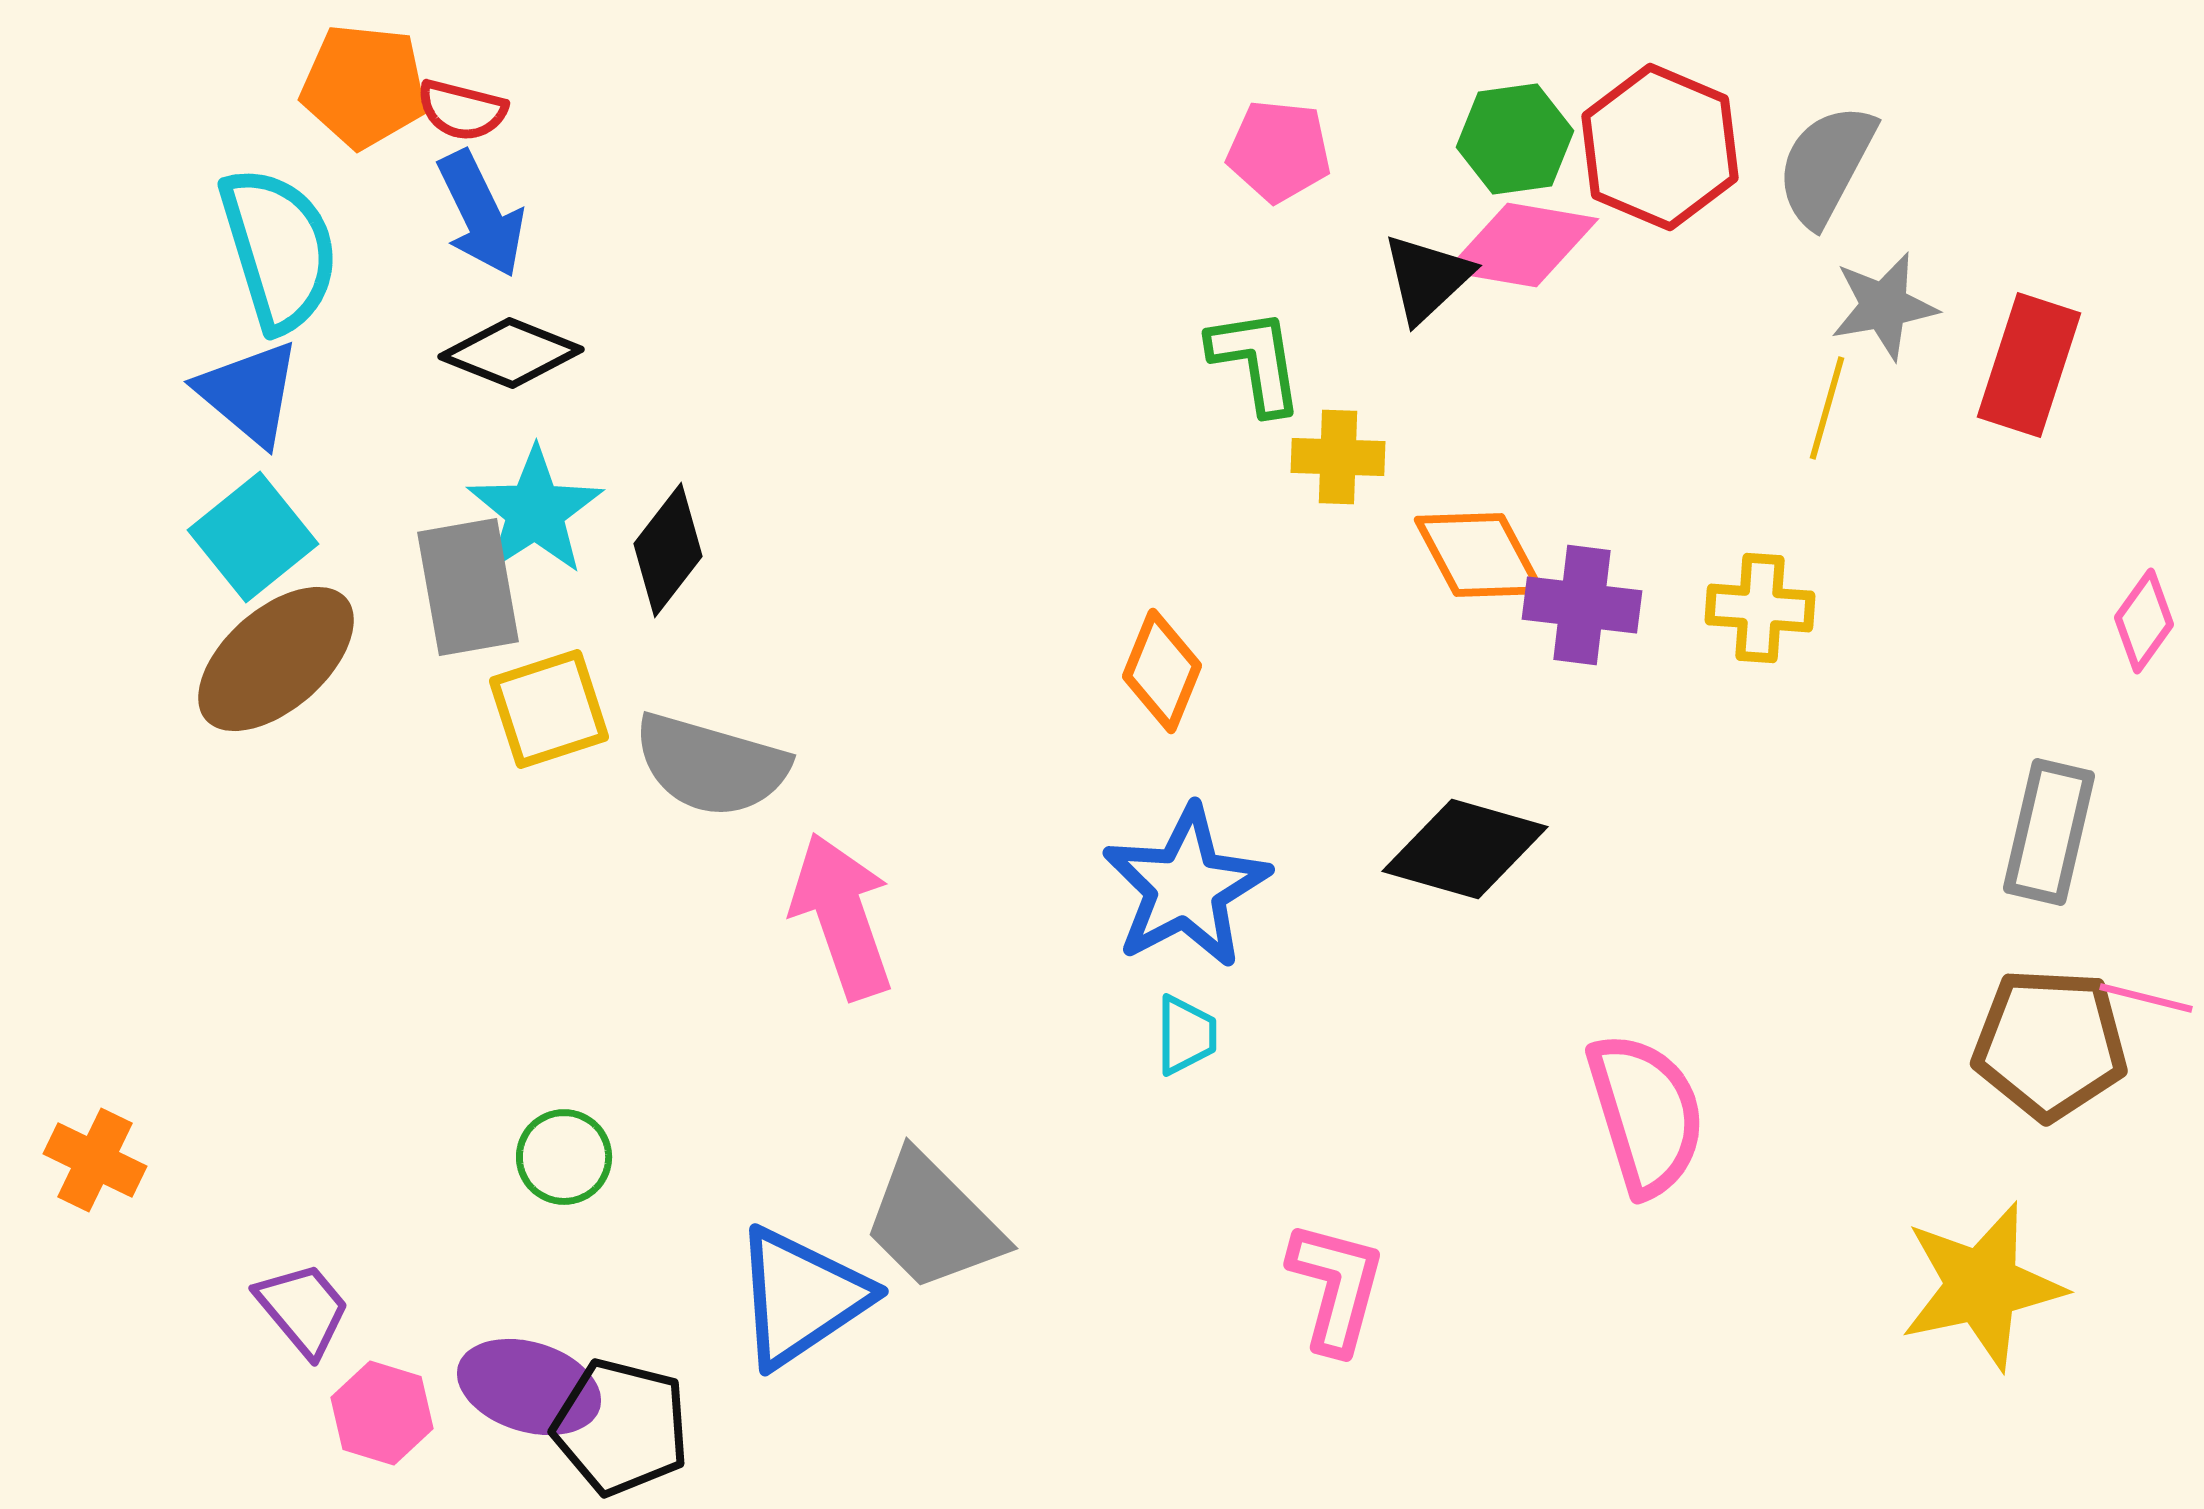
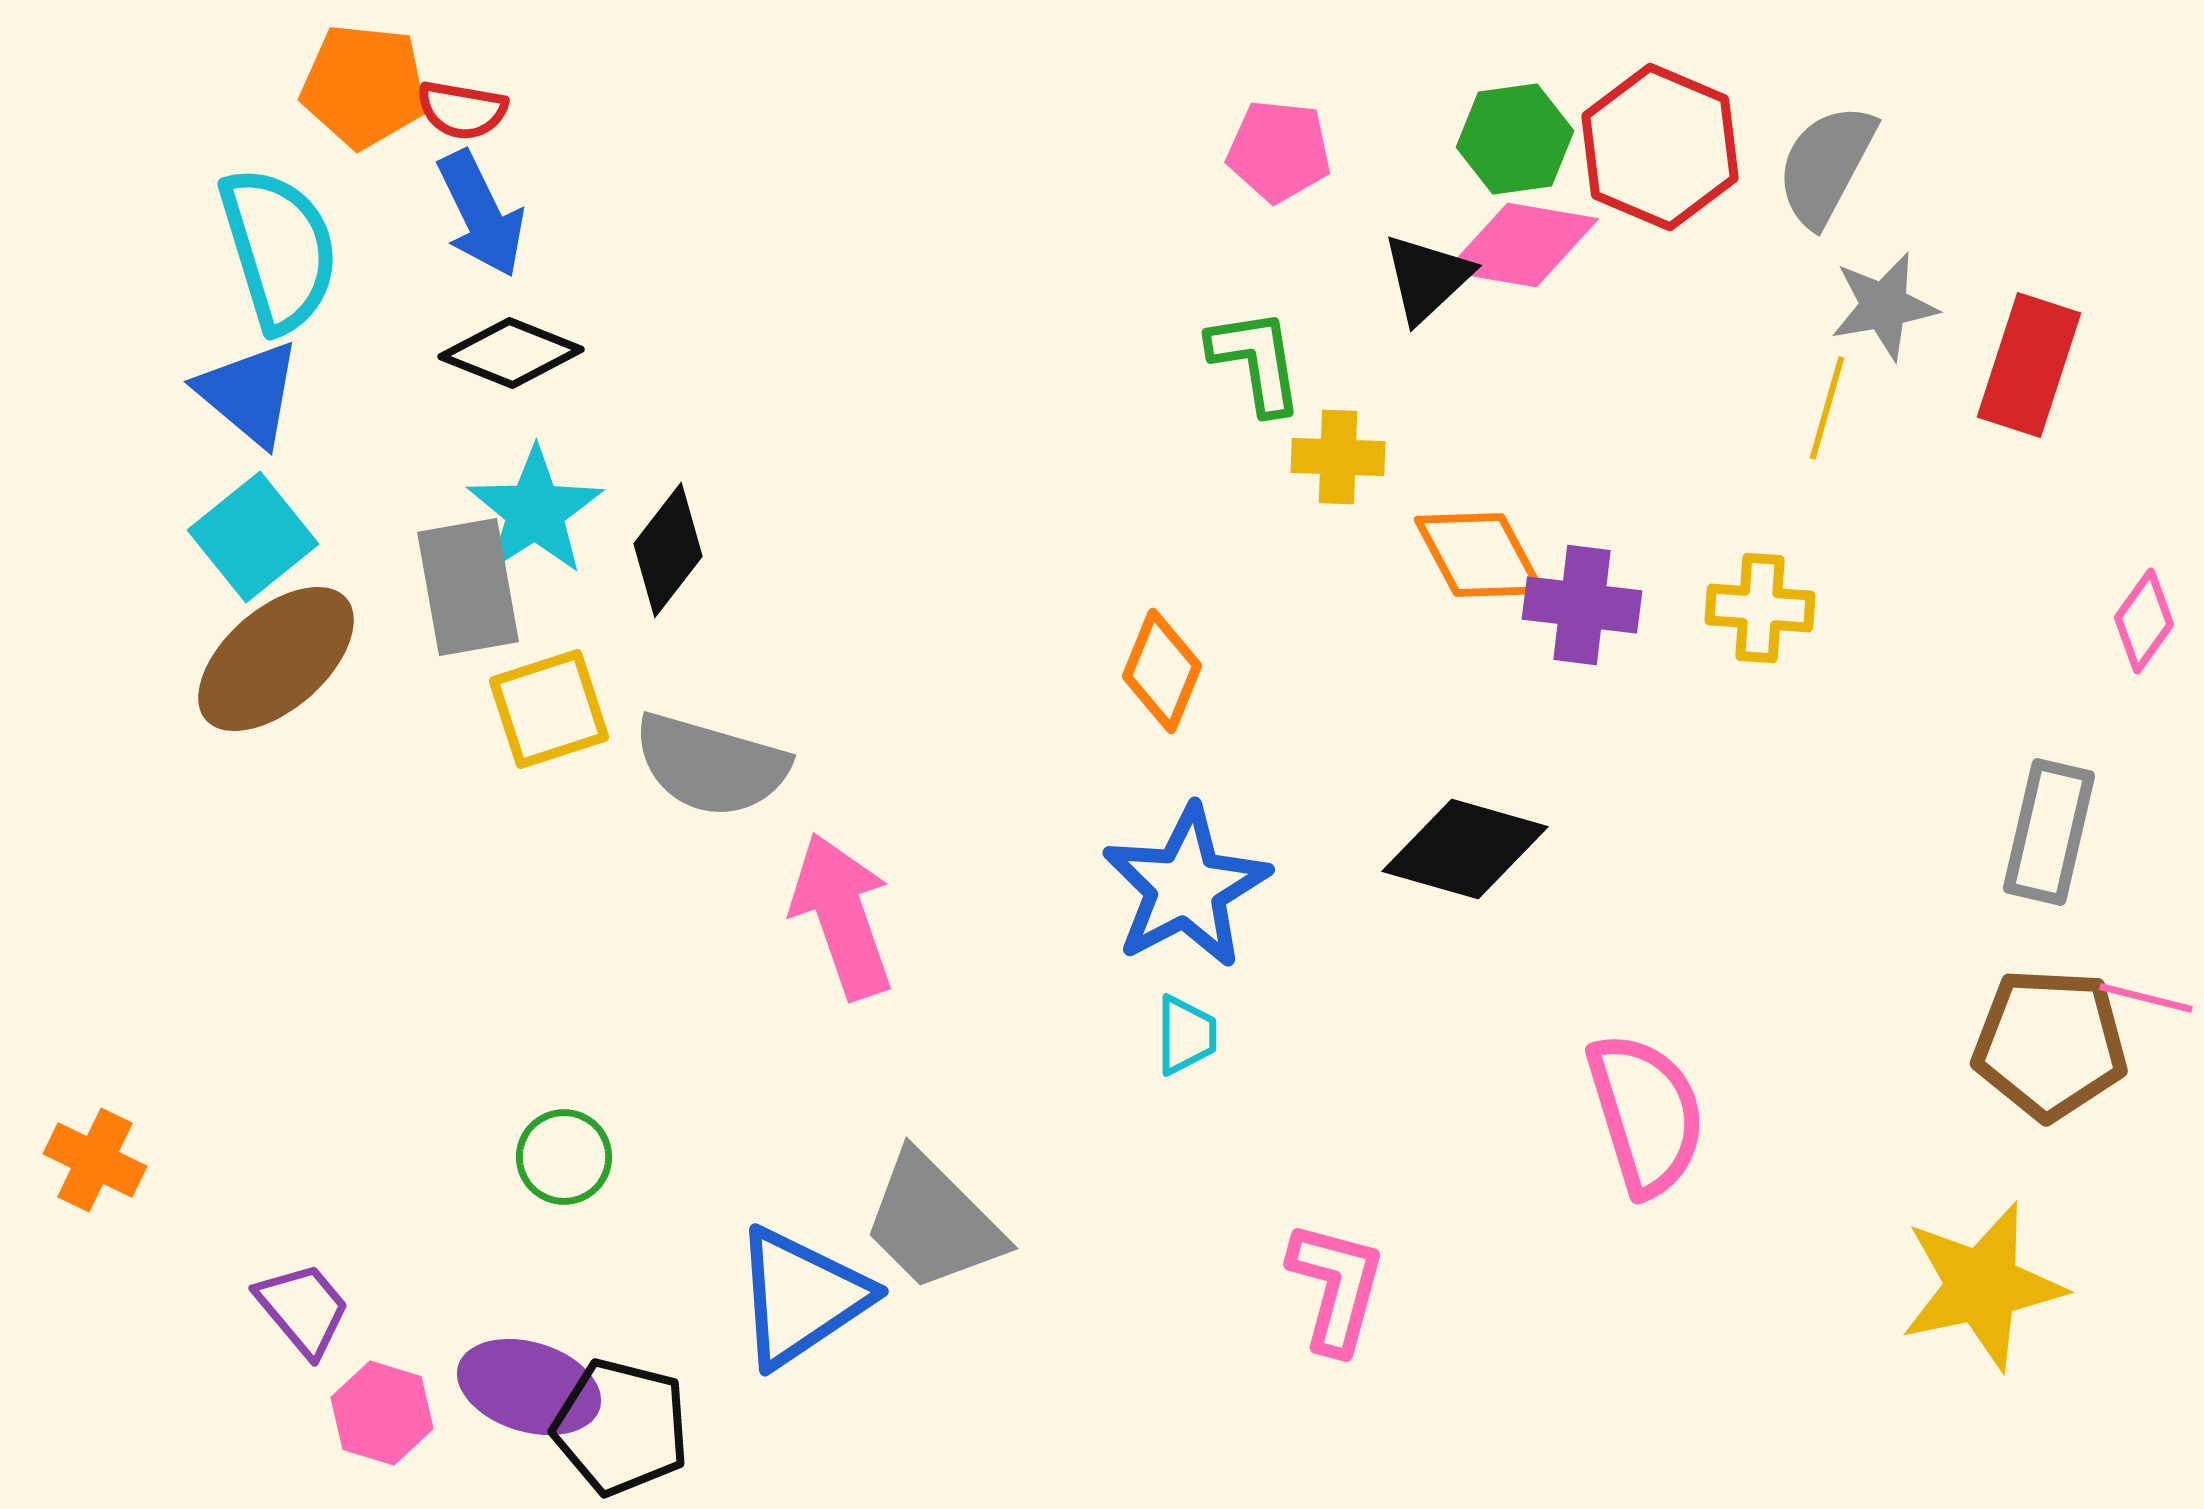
red semicircle at (462, 110): rotated 4 degrees counterclockwise
